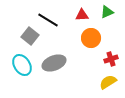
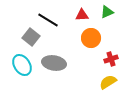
gray square: moved 1 px right, 1 px down
gray ellipse: rotated 30 degrees clockwise
